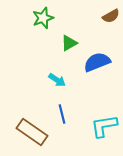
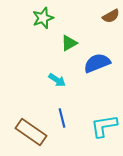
blue semicircle: moved 1 px down
blue line: moved 4 px down
brown rectangle: moved 1 px left
